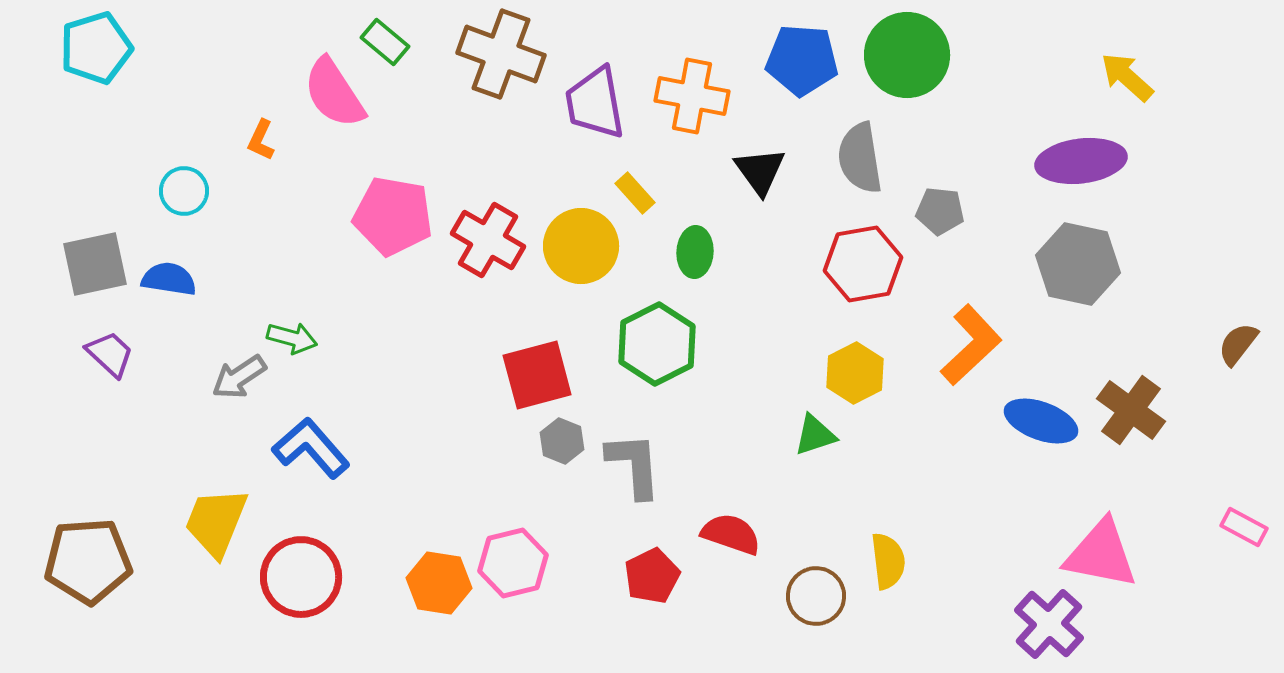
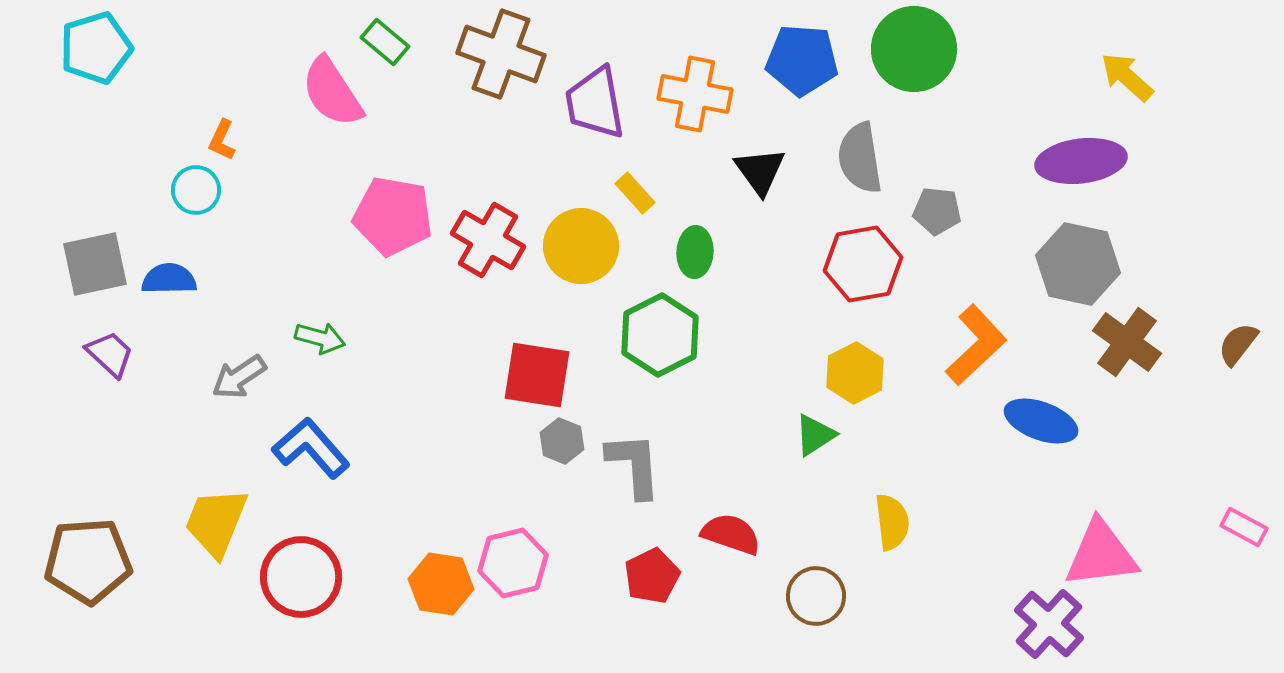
green circle at (907, 55): moved 7 px right, 6 px up
pink semicircle at (334, 93): moved 2 px left, 1 px up
orange cross at (692, 96): moved 3 px right, 2 px up
orange L-shape at (261, 140): moved 39 px left
cyan circle at (184, 191): moved 12 px right, 1 px up
gray pentagon at (940, 211): moved 3 px left
blue semicircle at (169, 279): rotated 10 degrees counterclockwise
green arrow at (292, 338): moved 28 px right
green hexagon at (657, 344): moved 3 px right, 9 px up
orange L-shape at (971, 345): moved 5 px right
red square at (537, 375): rotated 24 degrees clockwise
brown cross at (1131, 410): moved 4 px left, 68 px up
green triangle at (815, 435): rotated 15 degrees counterclockwise
pink triangle at (1101, 554): rotated 18 degrees counterclockwise
yellow semicircle at (888, 561): moved 4 px right, 39 px up
orange hexagon at (439, 583): moved 2 px right, 1 px down
